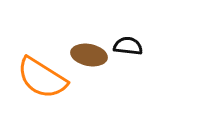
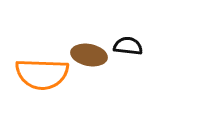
orange semicircle: moved 4 px up; rotated 30 degrees counterclockwise
